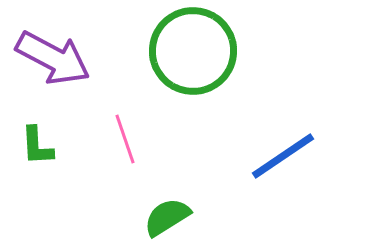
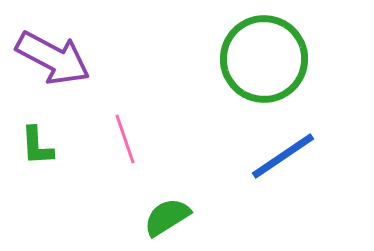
green circle: moved 71 px right, 8 px down
